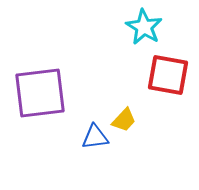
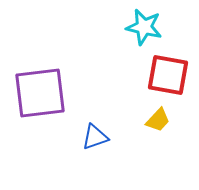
cyan star: rotated 18 degrees counterclockwise
yellow trapezoid: moved 34 px right
blue triangle: rotated 12 degrees counterclockwise
